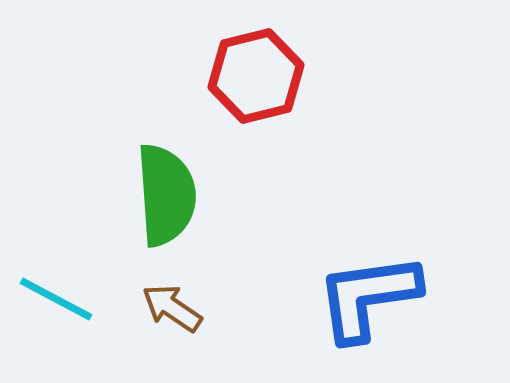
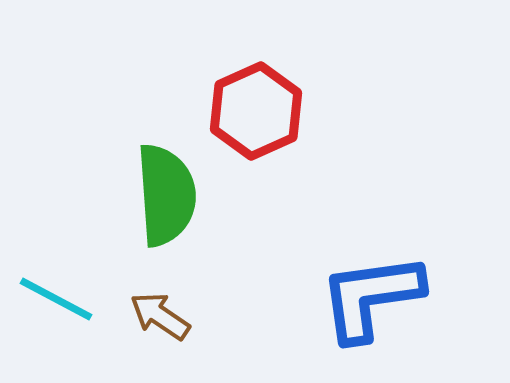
red hexagon: moved 35 px down; rotated 10 degrees counterclockwise
blue L-shape: moved 3 px right
brown arrow: moved 12 px left, 8 px down
